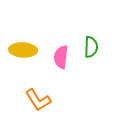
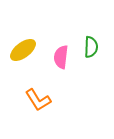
yellow ellipse: rotated 40 degrees counterclockwise
